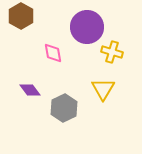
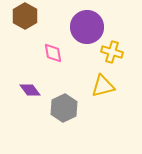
brown hexagon: moved 4 px right
yellow triangle: moved 3 px up; rotated 45 degrees clockwise
